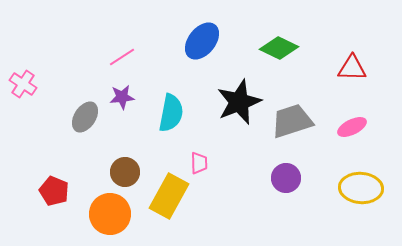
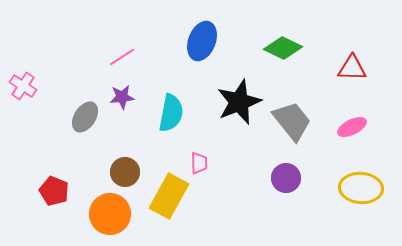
blue ellipse: rotated 18 degrees counterclockwise
green diamond: moved 4 px right
pink cross: moved 2 px down
gray trapezoid: rotated 69 degrees clockwise
